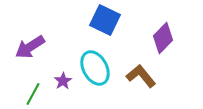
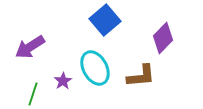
blue square: rotated 24 degrees clockwise
brown L-shape: rotated 124 degrees clockwise
green line: rotated 10 degrees counterclockwise
